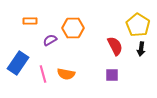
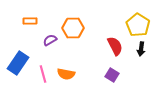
purple square: rotated 32 degrees clockwise
